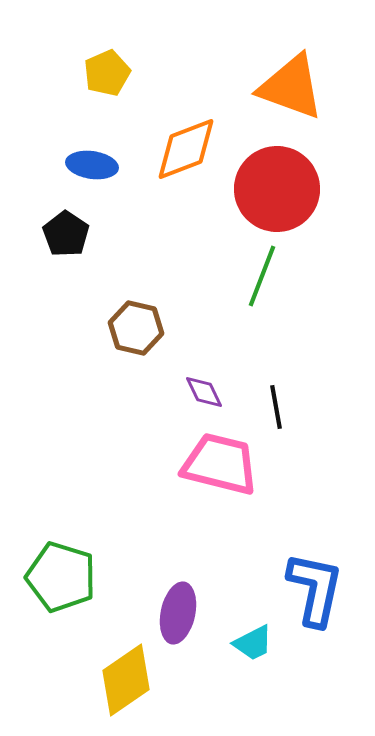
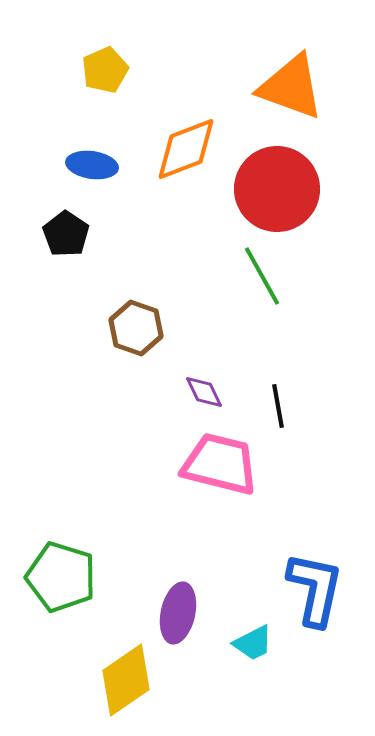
yellow pentagon: moved 2 px left, 3 px up
green line: rotated 50 degrees counterclockwise
brown hexagon: rotated 6 degrees clockwise
black line: moved 2 px right, 1 px up
